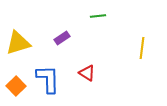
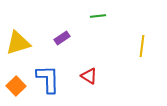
yellow line: moved 2 px up
red triangle: moved 2 px right, 3 px down
